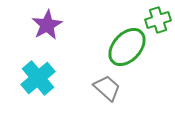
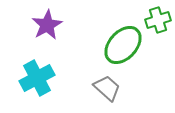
green ellipse: moved 4 px left, 2 px up
cyan cross: moved 1 px left; rotated 12 degrees clockwise
